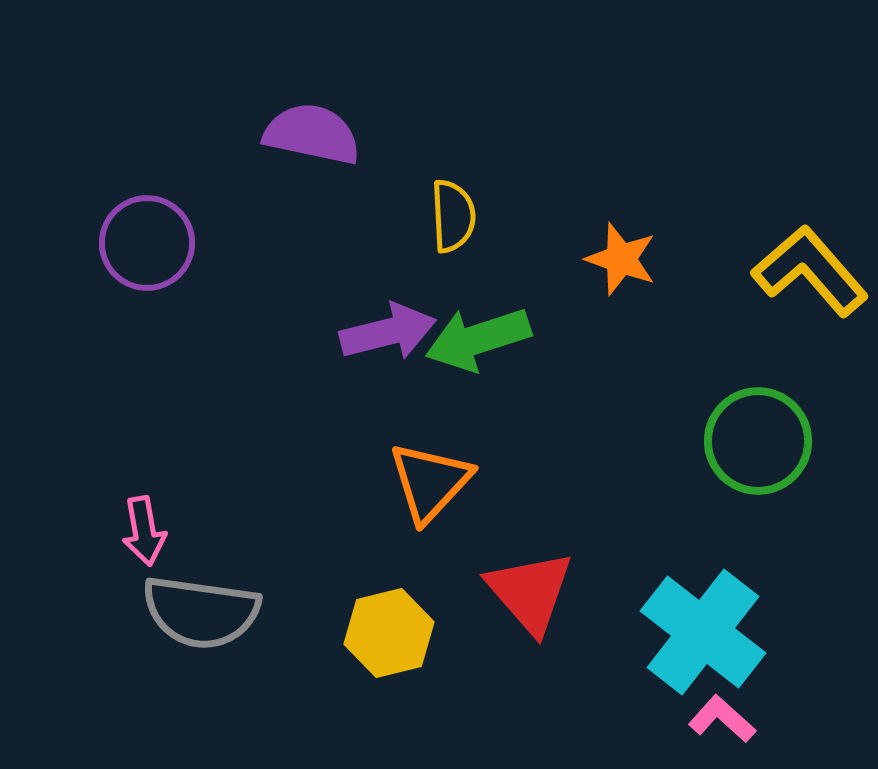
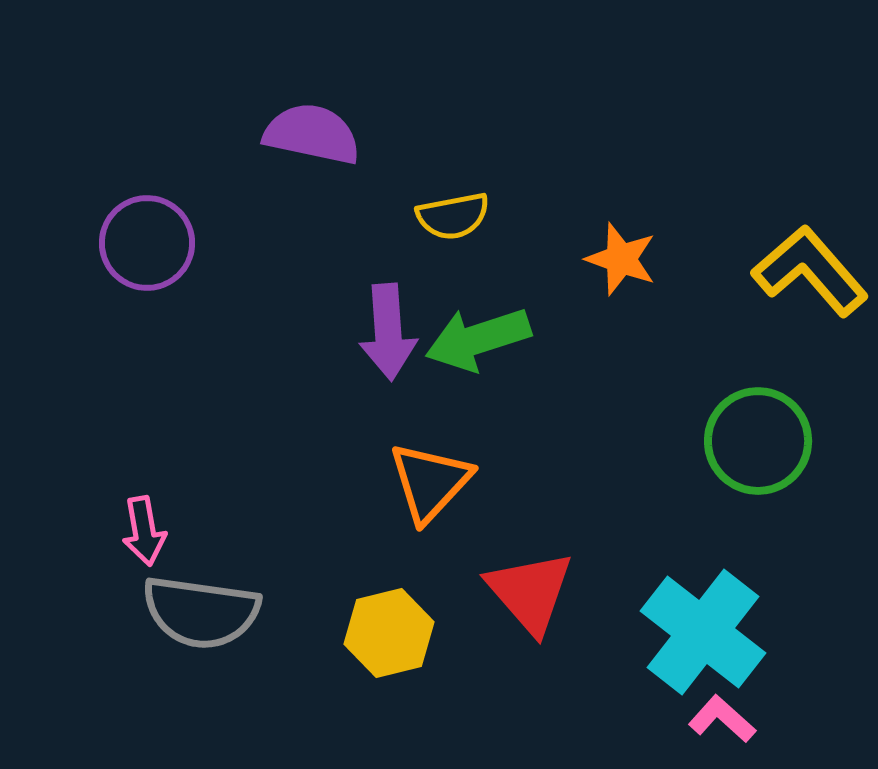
yellow semicircle: rotated 82 degrees clockwise
purple arrow: rotated 100 degrees clockwise
